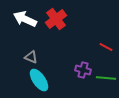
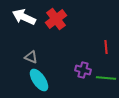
white arrow: moved 1 px left, 2 px up
red line: rotated 56 degrees clockwise
